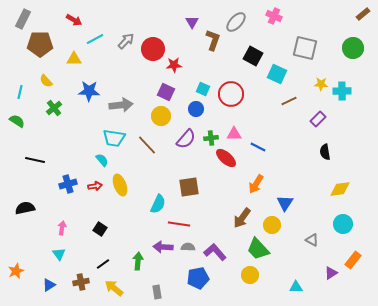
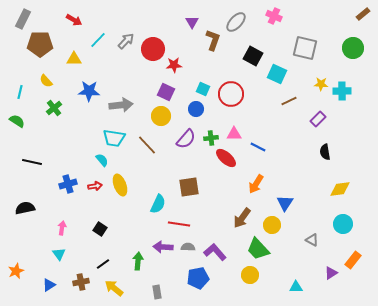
cyan line at (95, 39): moved 3 px right, 1 px down; rotated 18 degrees counterclockwise
black line at (35, 160): moved 3 px left, 2 px down
